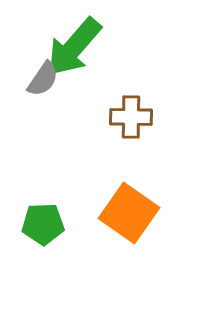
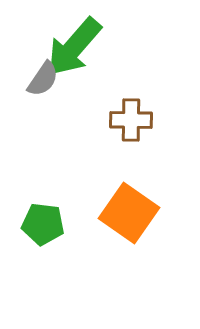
brown cross: moved 3 px down
green pentagon: rotated 9 degrees clockwise
